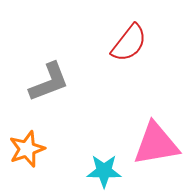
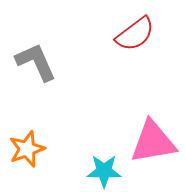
red semicircle: moved 6 px right, 9 px up; rotated 15 degrees clockwise
gray L-shape: moved 13 px left, 20 px up; rotated 93 degrees counterclockwise
pink triangle: moved 3 px left, 2 px up
